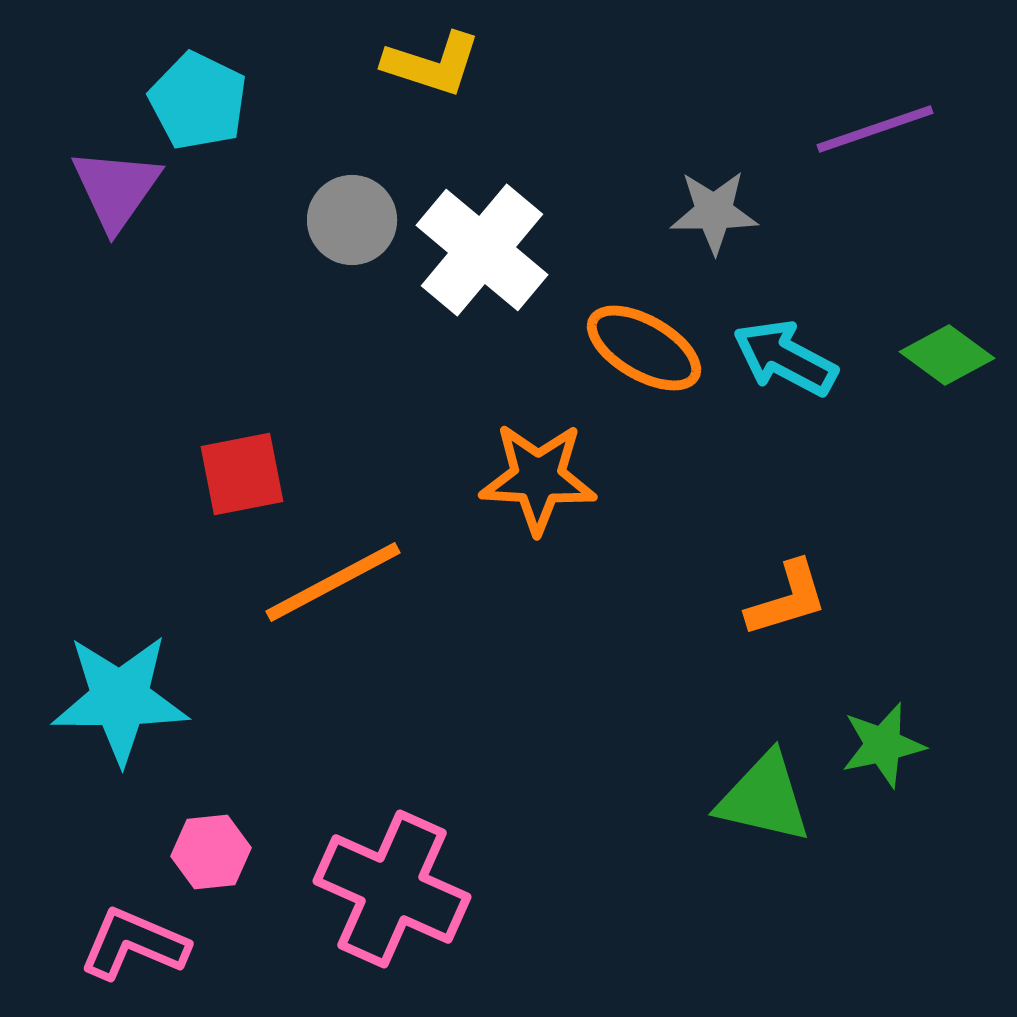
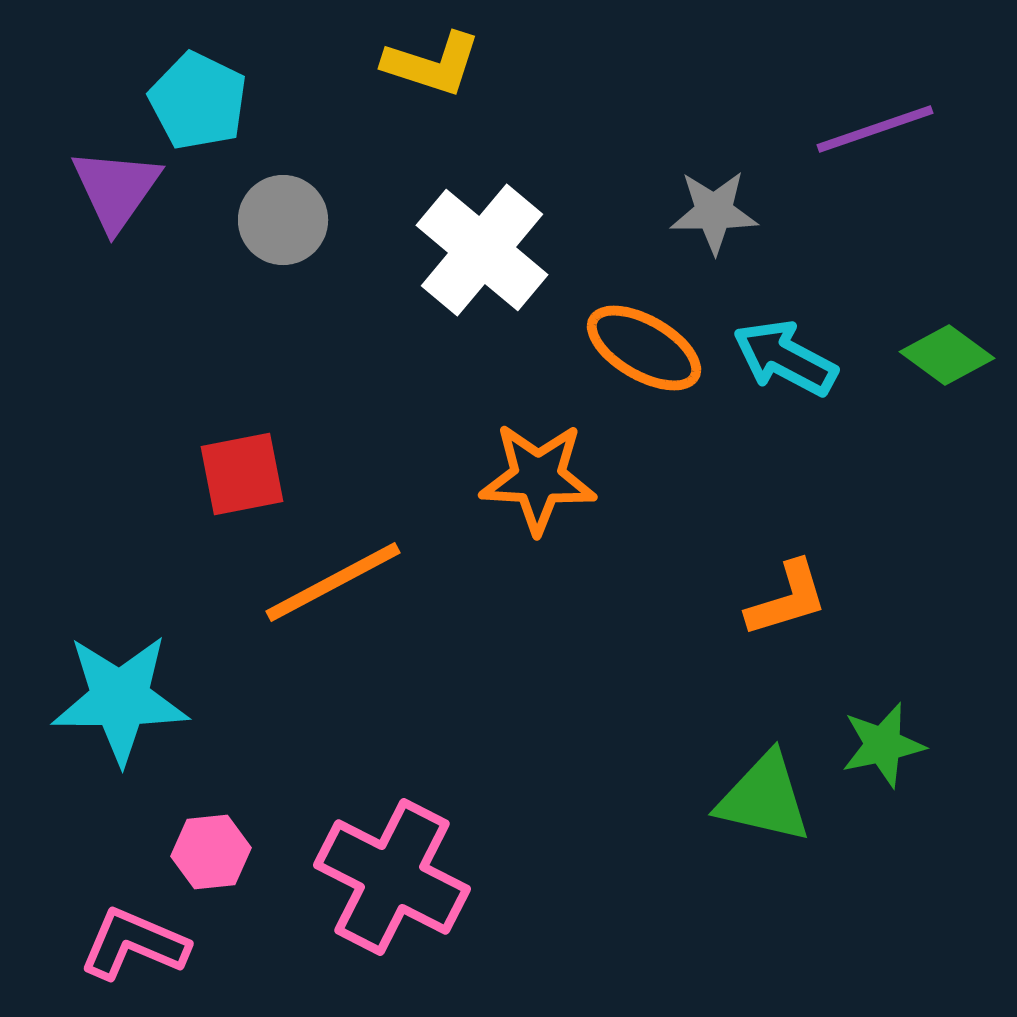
gray circle: moved 69 px left
pink cross: moved 12 px up; rotated 3 degrees clockwise
